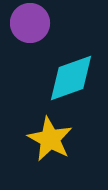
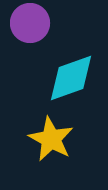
yellow star: moved 1 px right
